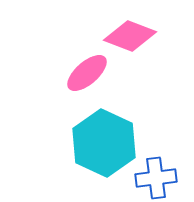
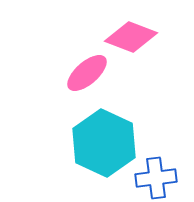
pink diamond: moved 1 px right, 1 px down
